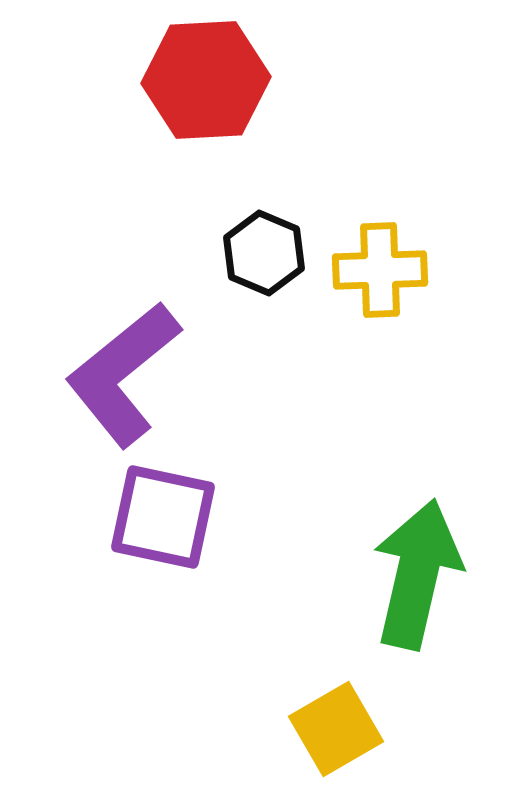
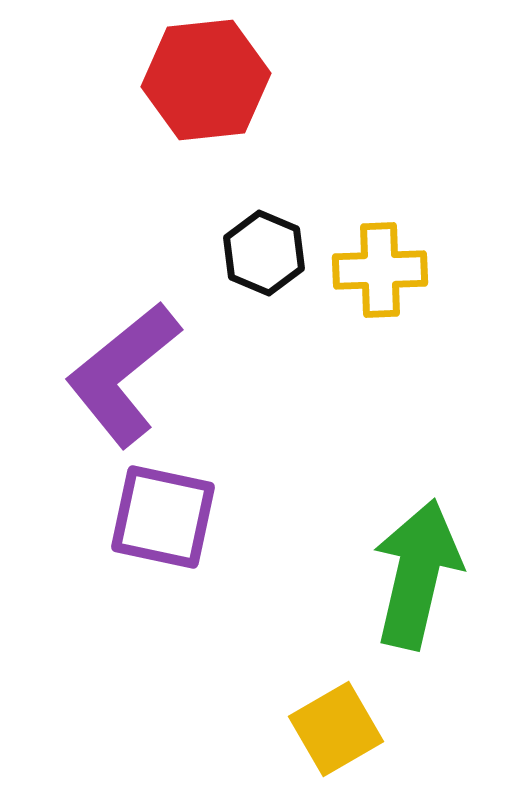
red hexagon: rotated 3 degrees counterclockwise
